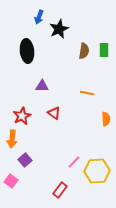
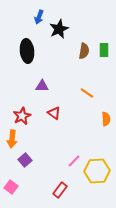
orange line: rotated 24 degrees clockwise
pink line: moved 1 px up
pink square: moved 6 px down
